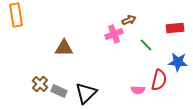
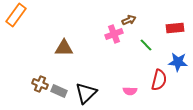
orange rectangle: rotated 45 degrees clockwise
brown cross: rotated 21 degrees counterclockwise
pink semicircle: moved 8 px left, 1 px down
